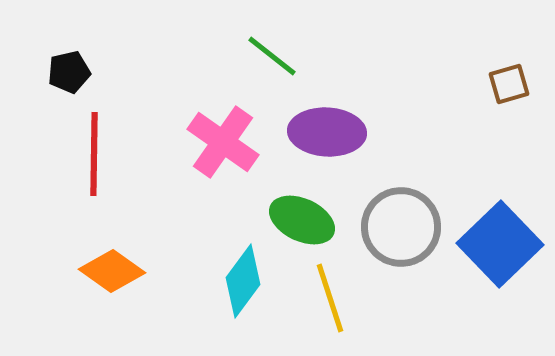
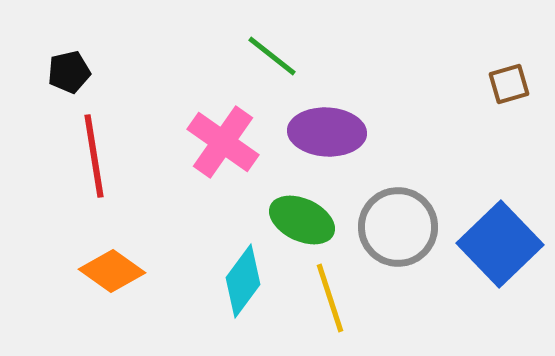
red line: moved 2 px down; rotated 10 degrees counterclockwise
gray circle: moved 3 px left
